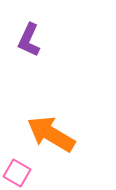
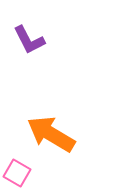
purple L-shape: rotated 52 degrees counterclockwise
